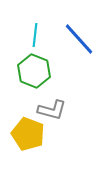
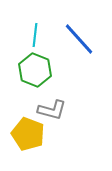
green hexagon: moved 1 px right, 1 px up
